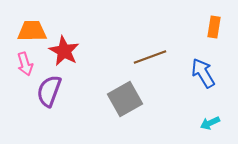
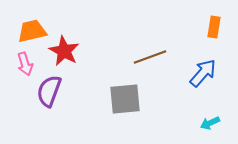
orange trapezoid: rotated 12 degrees counterclockwise
blue arrow: rotated 72 degrees clockwise
gray square: rotated 24 degrees clockwise
